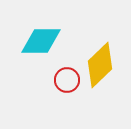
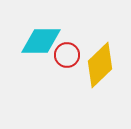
red circle: moved 25 px up
